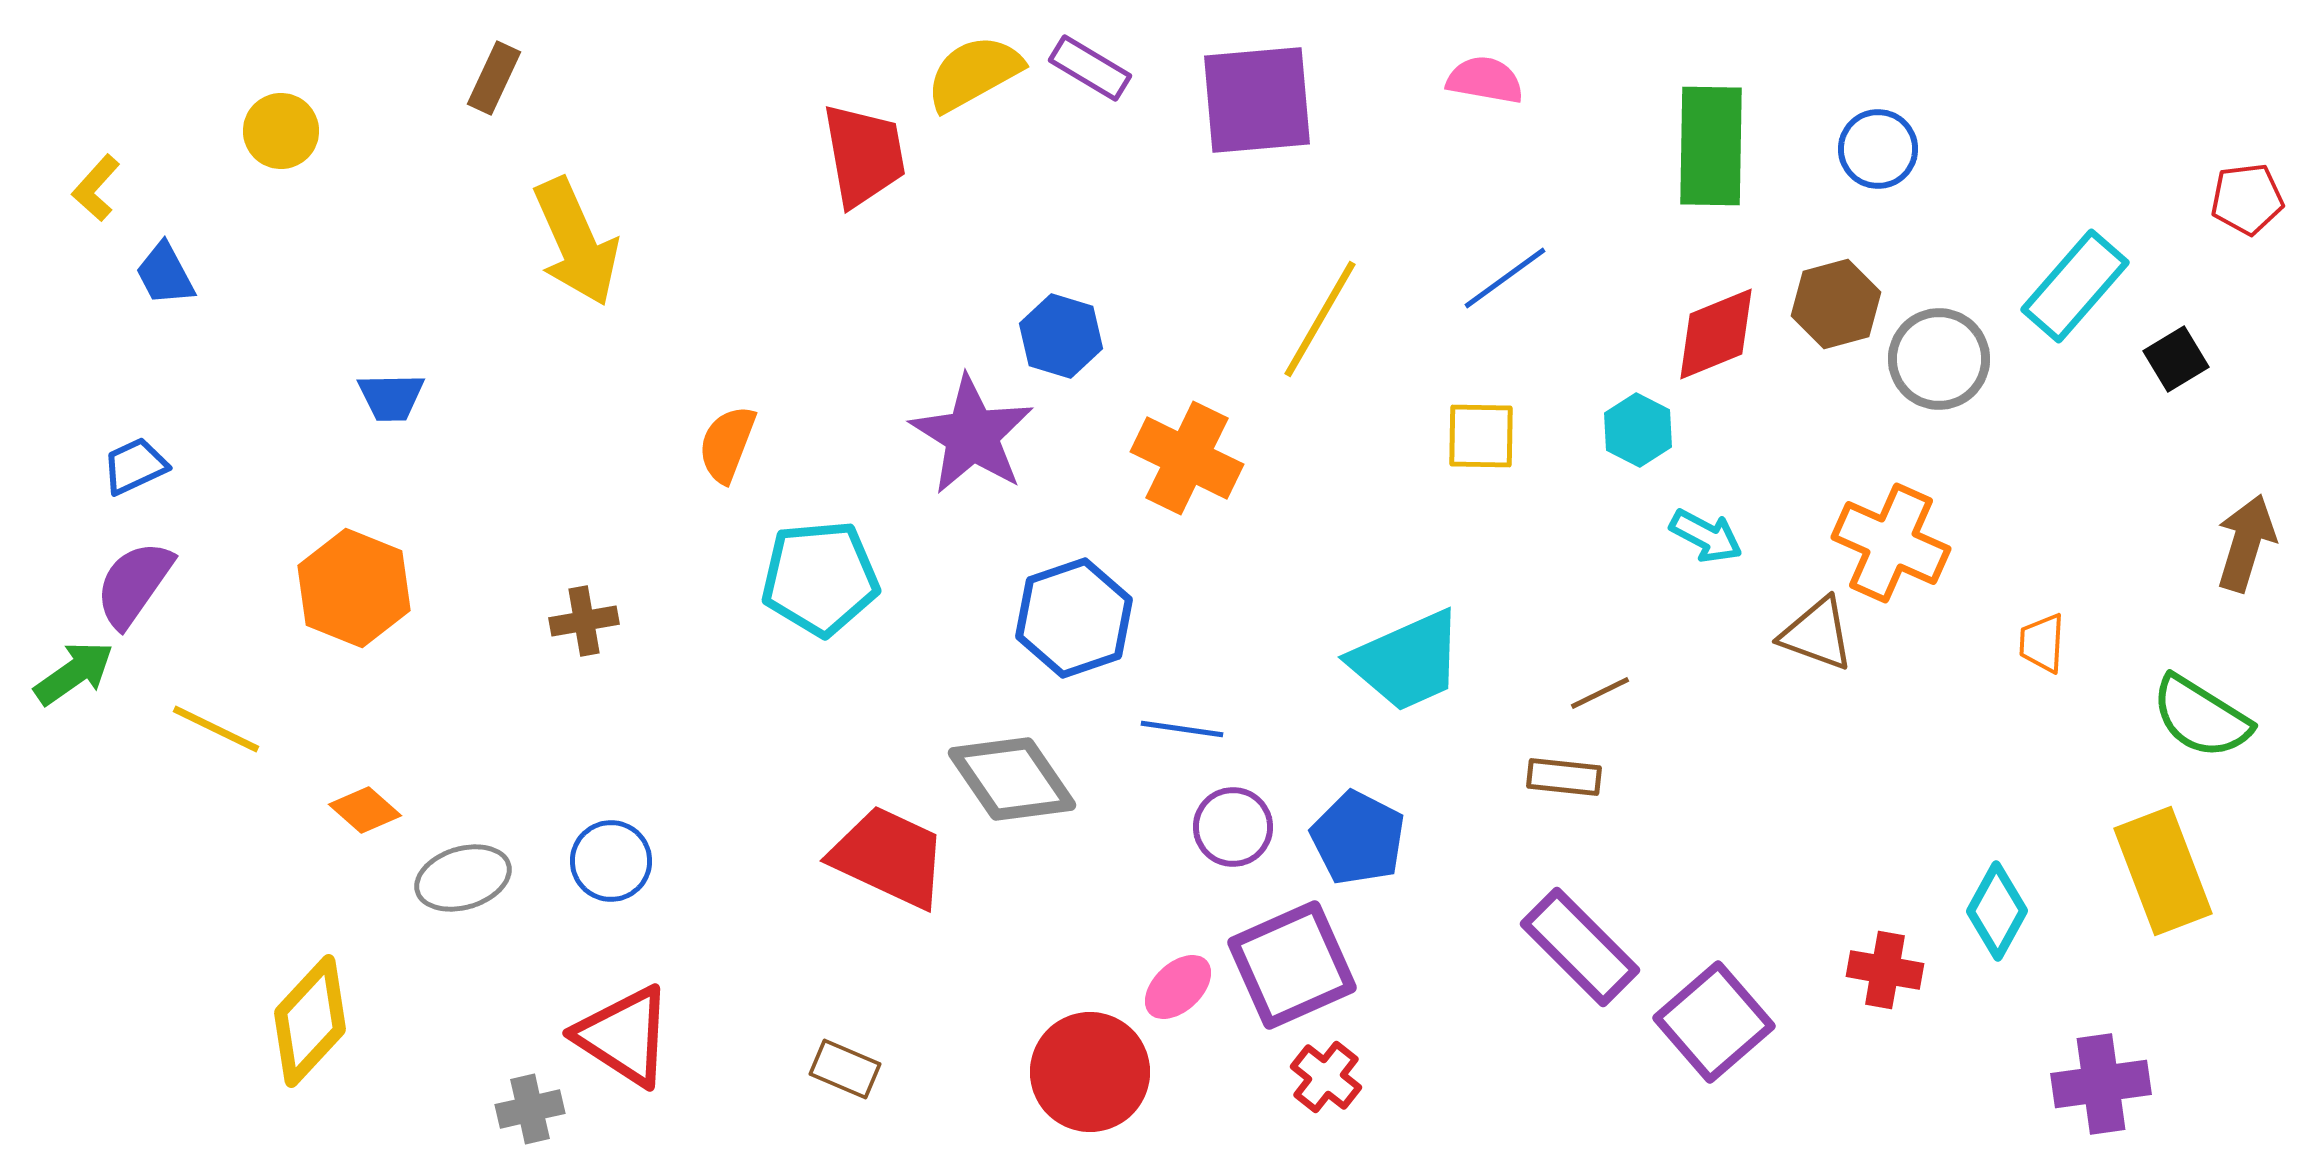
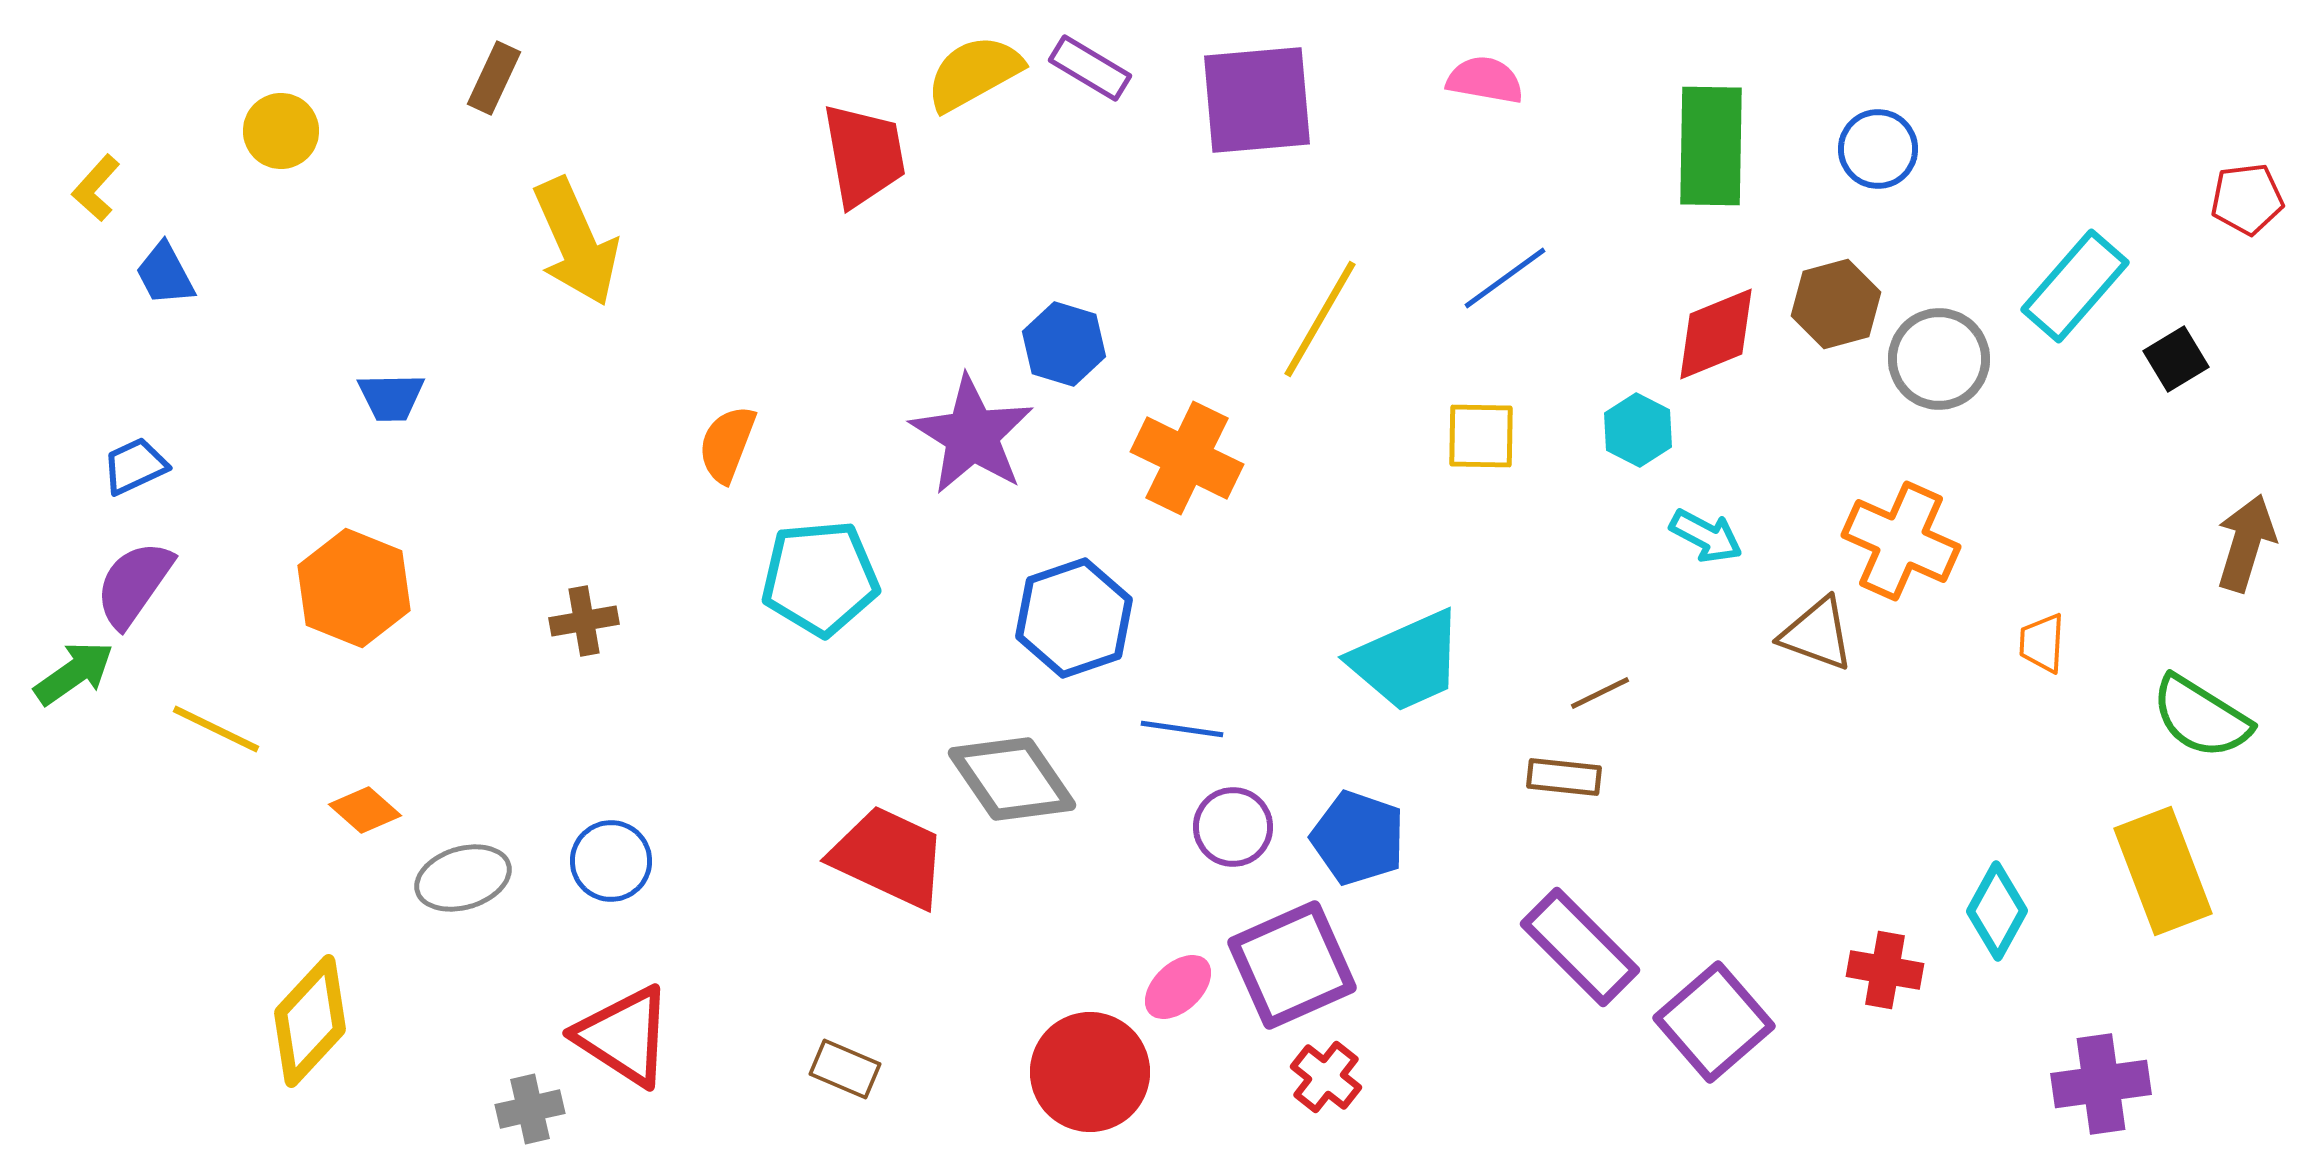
blue hexagon at (1061, 336): moved 3 px right, 8 px down
orange cross at (1891, 543): moved 10 px right, 2 px up
blue pentagon at (1358, 838): rotated 8 degrees counterclockwise
